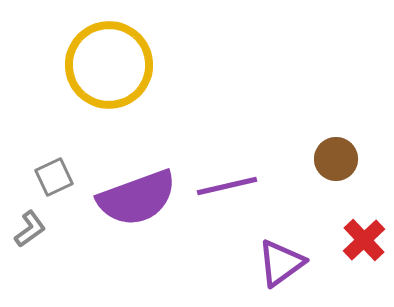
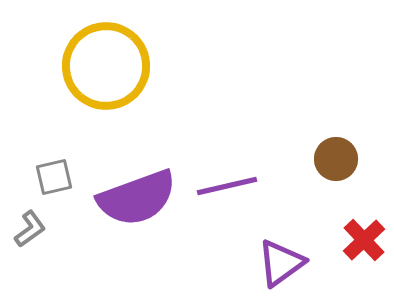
yellow circle: moved 3 px left, 1 px down
gray square: rotated 12 degrees clockwise
